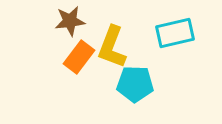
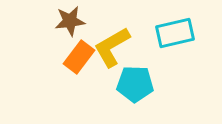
yellow L-shape: rotated 39 degrees clockwise
